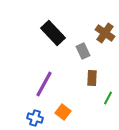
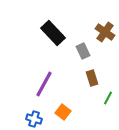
brown cross: moved 1 px up
brown rectangle: rotated 21 degrees counterclockwise
blue cross: moved 1 px left, 1 px down
